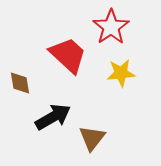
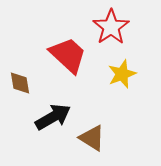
yellow star: moved 1 px right, 1 px down; rotated 16 degrees counterclockwise
brown triangle: rotated 36 degrees counterclockwise
